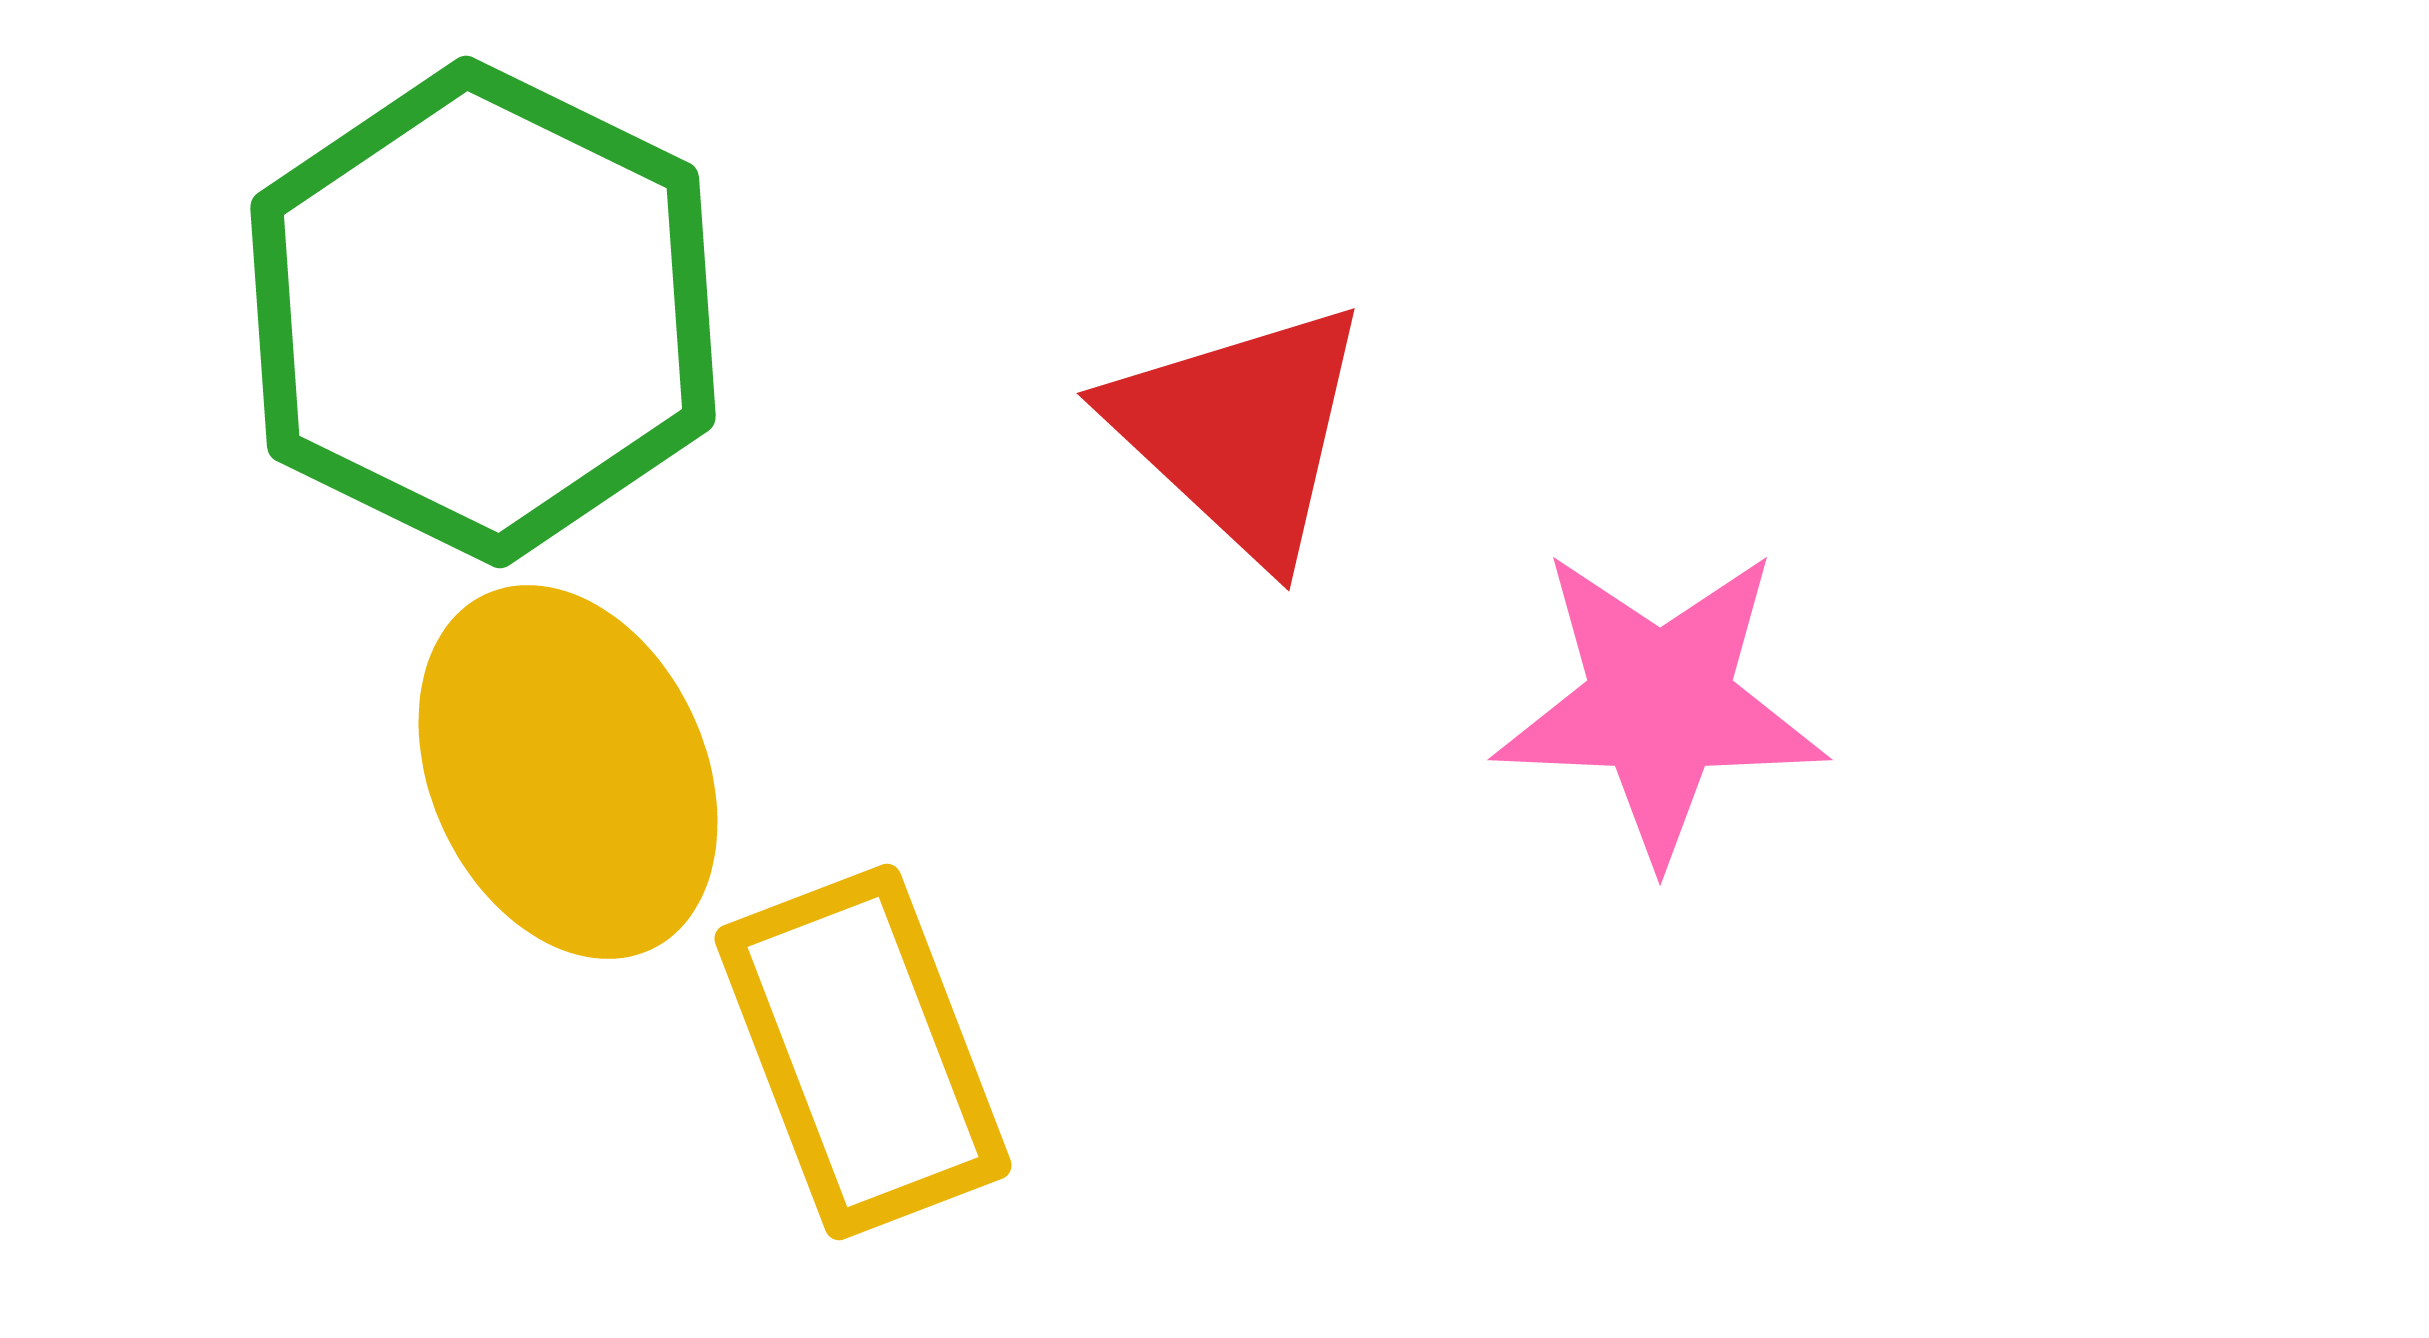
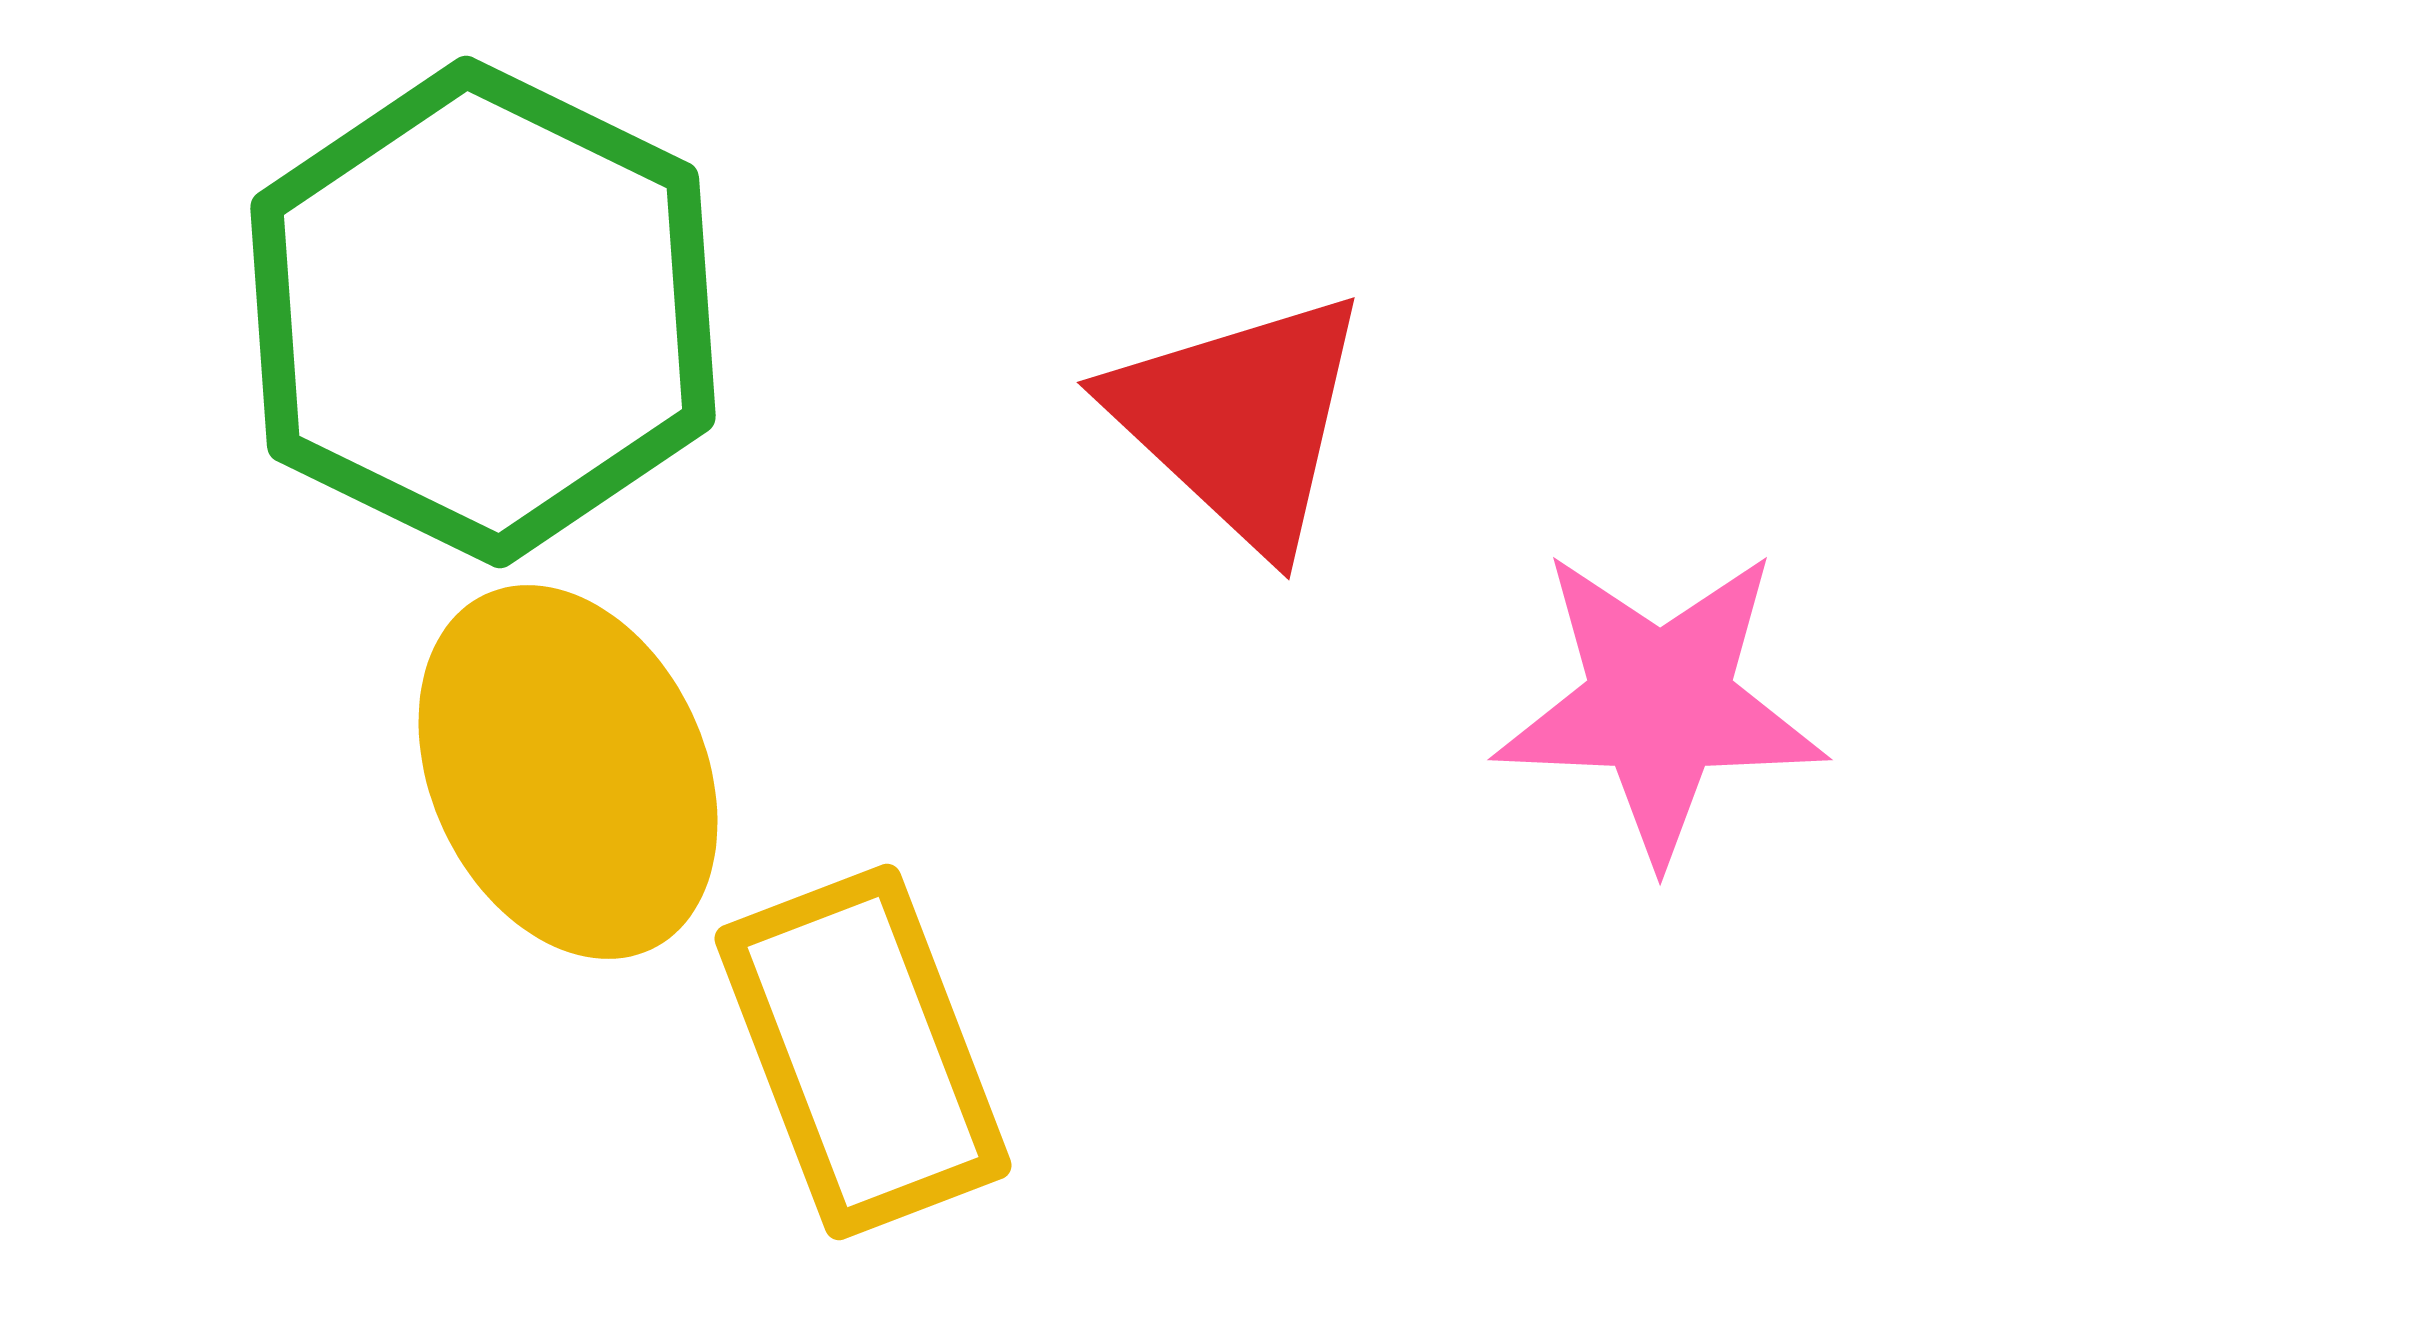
red triangle: moved 11 px up
